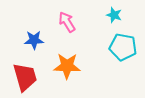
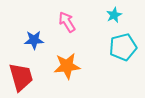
cyan star: rotated 28 degrees clockwise
cyan pentagon: rotated 24 degrees counterclockwise
orange star: rotated 8 degrees counterclockwise
red trapezoid: moved 4 px left
